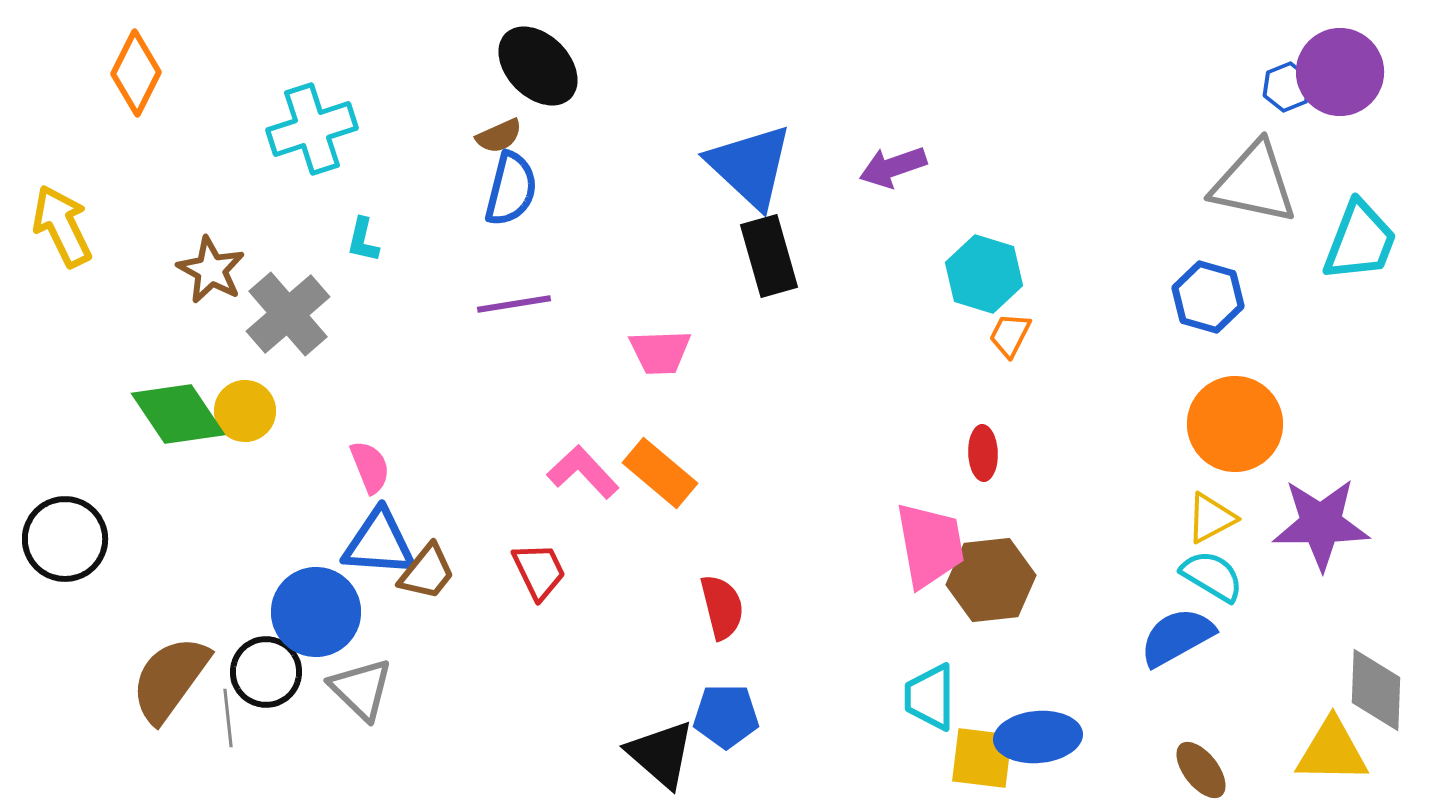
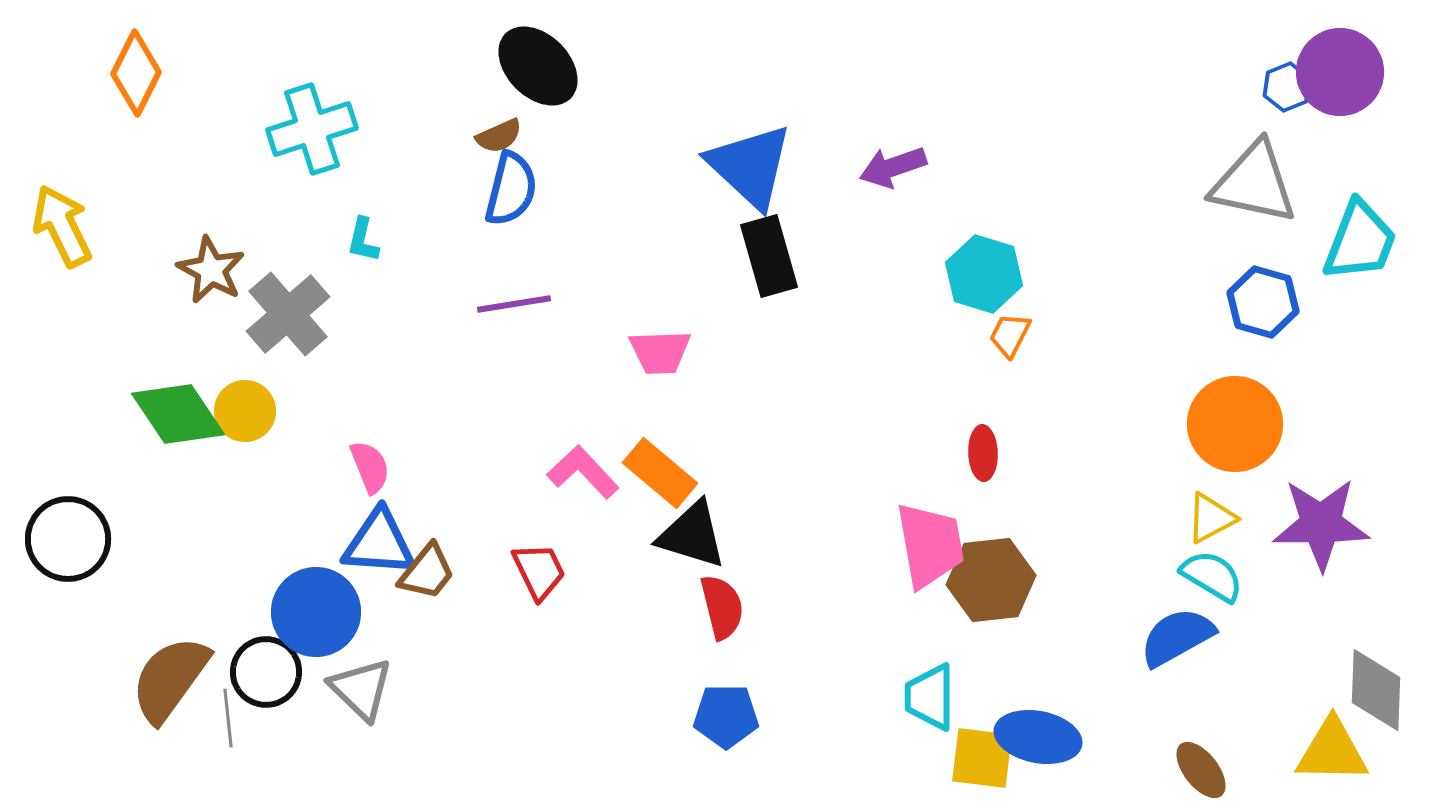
blue hexagon at (1208, 297): moved 55 px right, 5 px down
black circle at (65, 539): moved 3 px right
blue ellipse at (1038, 737): rotated 16 degrees clockwise
black triangle at (661, 754): moved 31 px right, 219 px up; rotated 24 degrees counterclockwise
